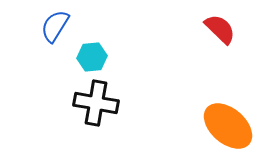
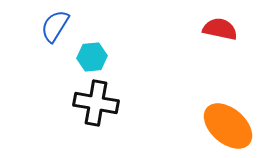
red semicircle: rotated 32 degrees counterclockwise
